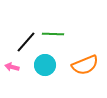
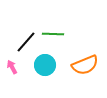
pink arrow: rotated 48 degrees clockwise
